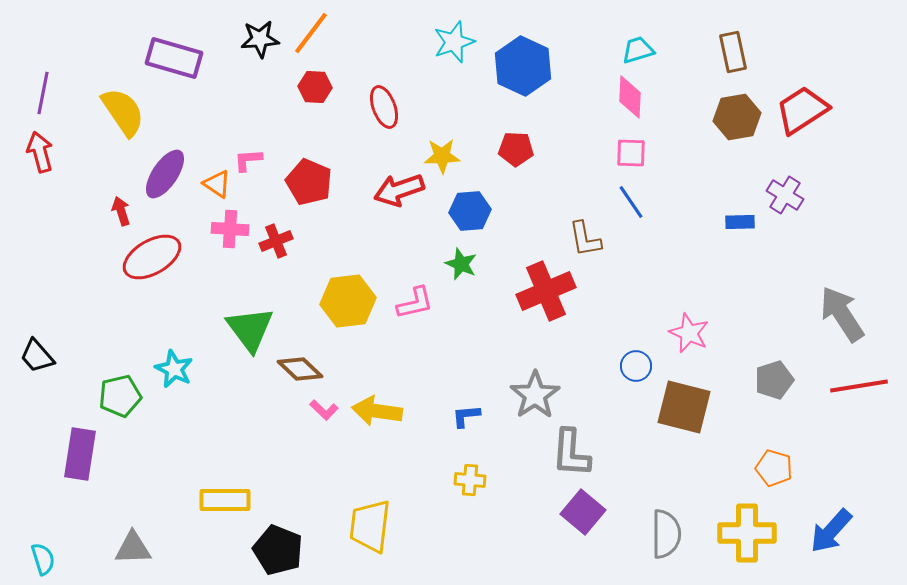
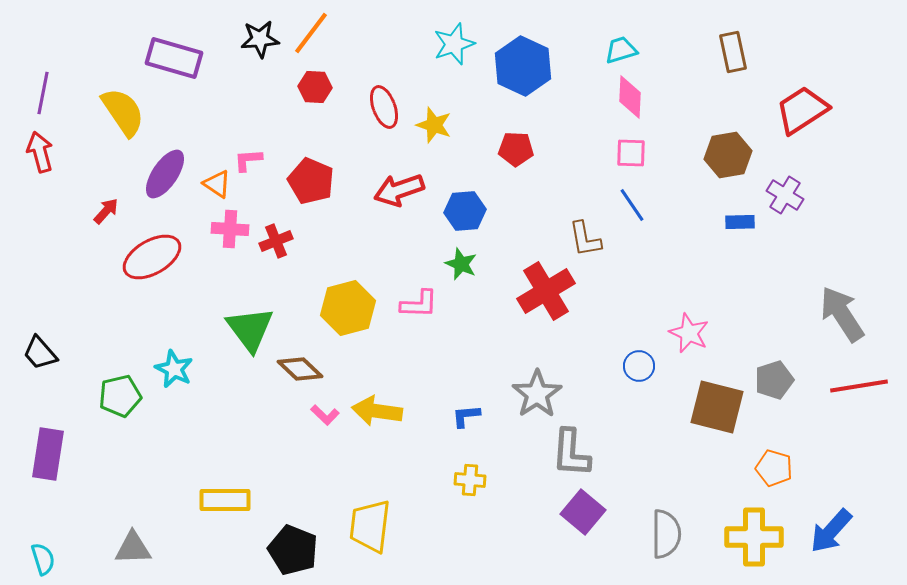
cyan star at (454, 42): moved 2 px down
cyan trapezoid at (638, 50): moved 17 px left
brown hexagon at (737, 117): moved 9 px left, 38 px down
yellow star at (442, 156): moved 8 px left, 31 px up; rotated 21 degrees clockwise
red pentagon at (309, 182): moved 2 px right, 1 px up
blue line at (631, 202): moved 1 px right, 3 px down
red arrow at (121, 211): moved 15 px left; rotated 60 degrees clockwise
blue hexagon at (470, 211): moved 5 px left
red cross at (546, 291): rotated 8 degrees counterclockwise
yellow hexagon at (348, 301): moved 7 px down; rotated 8 degrees counterclockwise
pink L-shape at (415, 303): moved 4 px right, 1 px down; rotated 15 degrees clockwise
black trapezoid at (37, 356): moved 3 px right, 3 px up
blue circle at (636, 366): moved 3 px right
gray star at (535, 395): moved 2 px right, 1 px up
brown square at (684, 407): moved 33 px right
pink L-shape at (324, 410): moved 1 px right, 5 px down
purple rectangle at (80, 454): moved 32 px left
yellow cross at (747, 533): moved 7 px right, 4 px down
black pentagon at (278, 550): moved 15 px right
